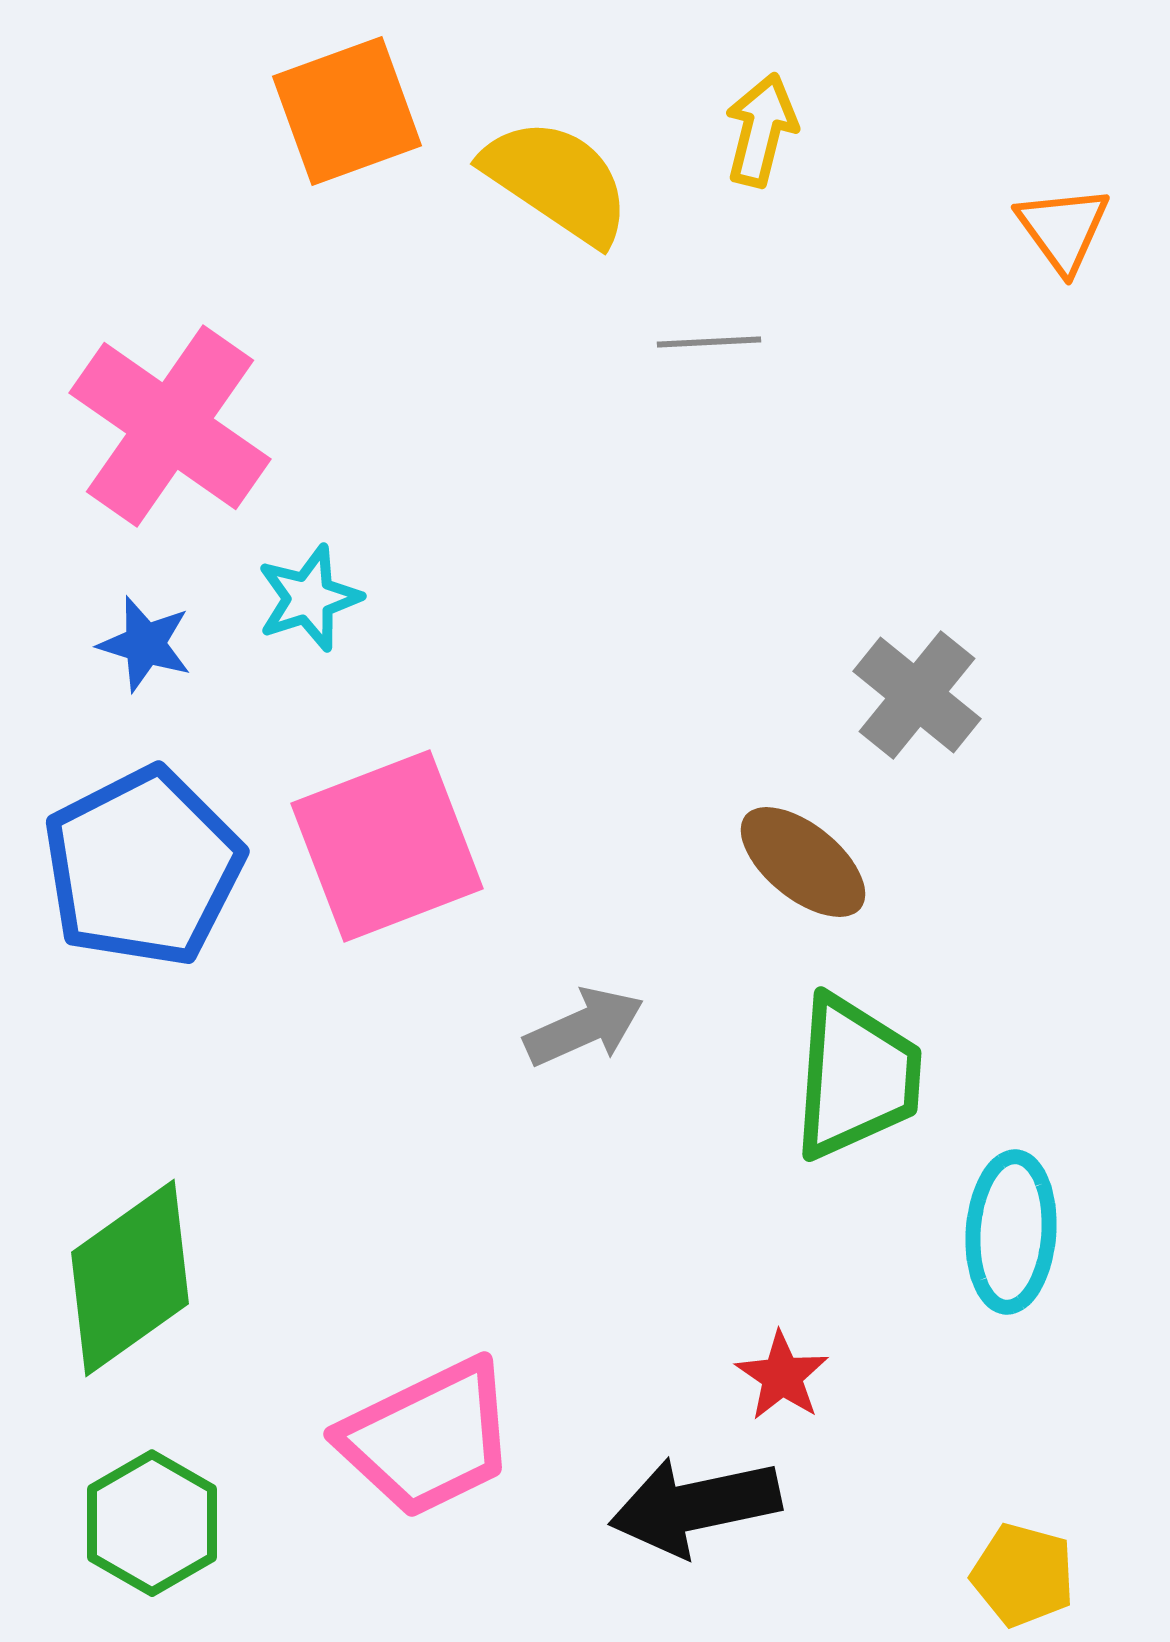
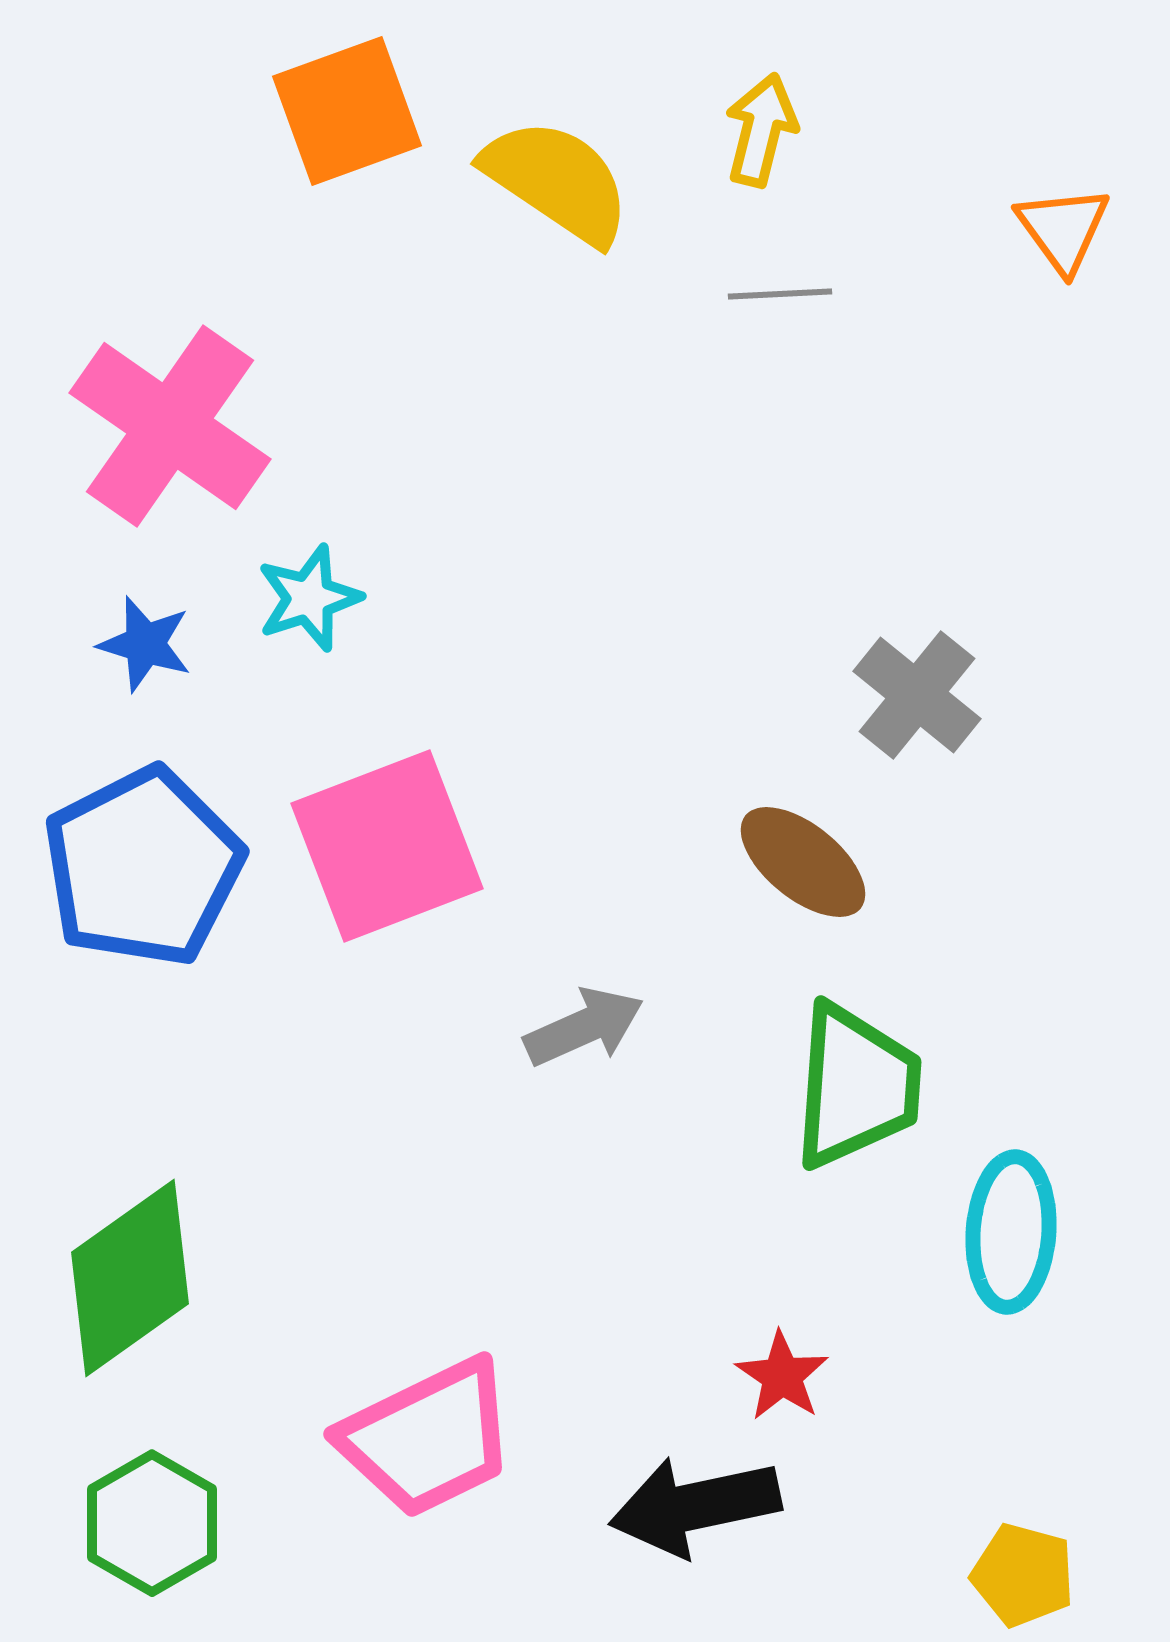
gray line: moved 71 px right, 48 px up
green trapezoid: moved 9 px down
